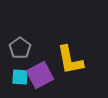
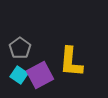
yellow L-shape: moved 1 px right, 2 px down; rotated 16 degrees clockwise
cyan square: moved 1 px left, 2 px up; rotated 30 degrees clockwise
